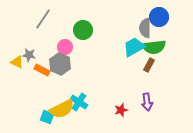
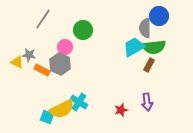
blue circle: moved 1 px up
